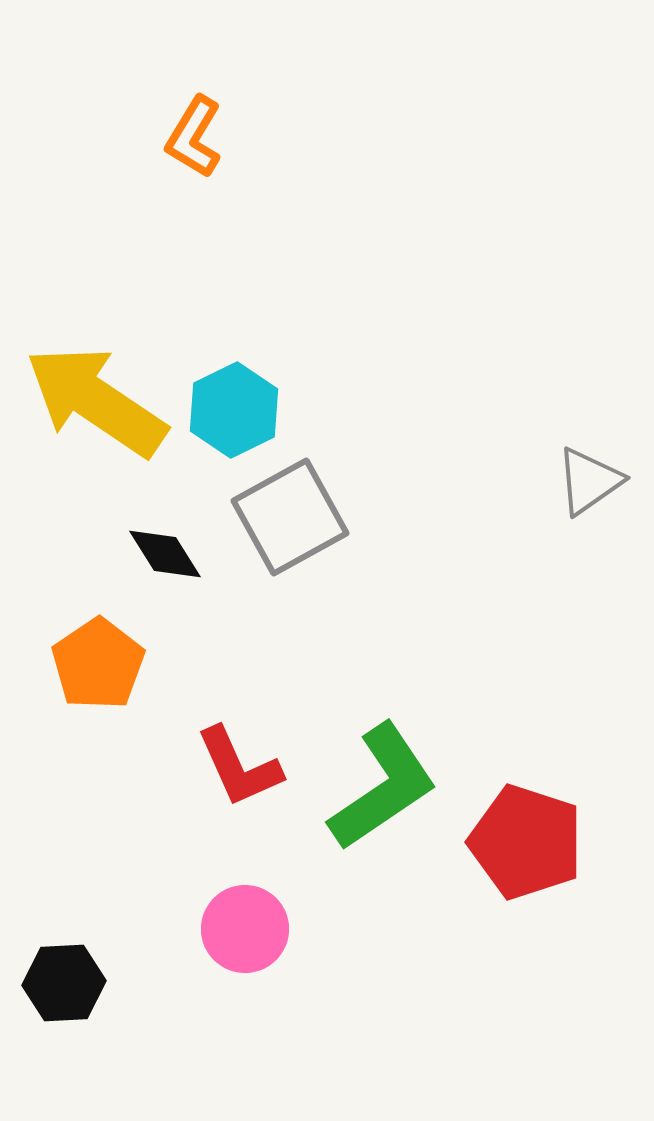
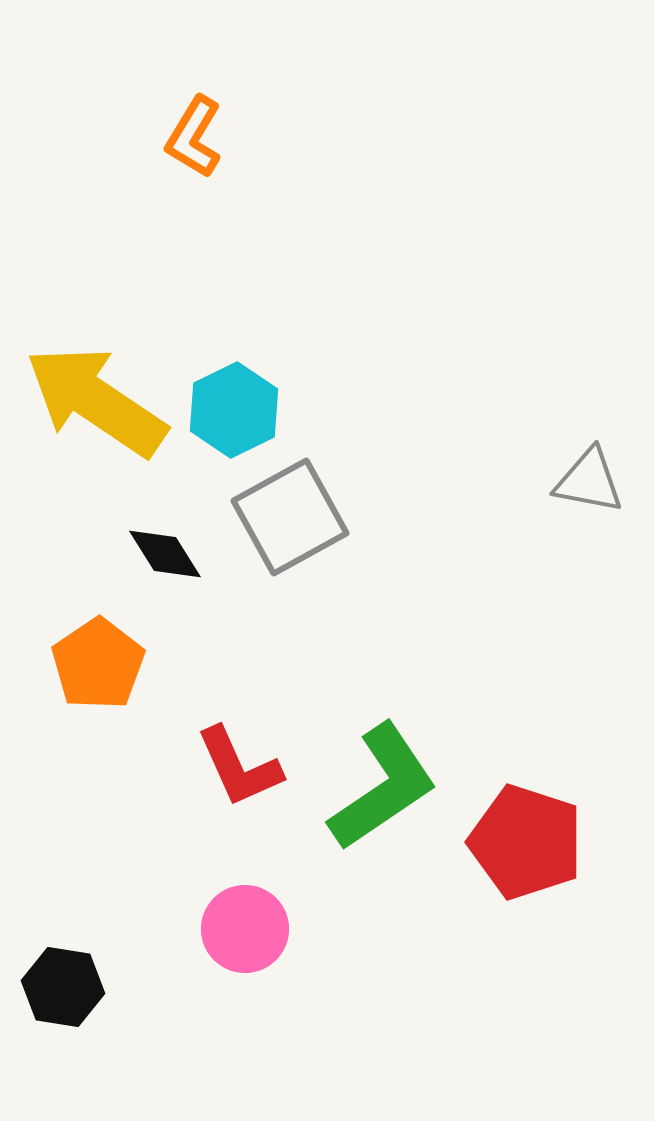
gray triangle: rotated 46 degrees clockwise
black hexagon: moved 1 px left, 4 px down; rotated 12 degrees clockwise
